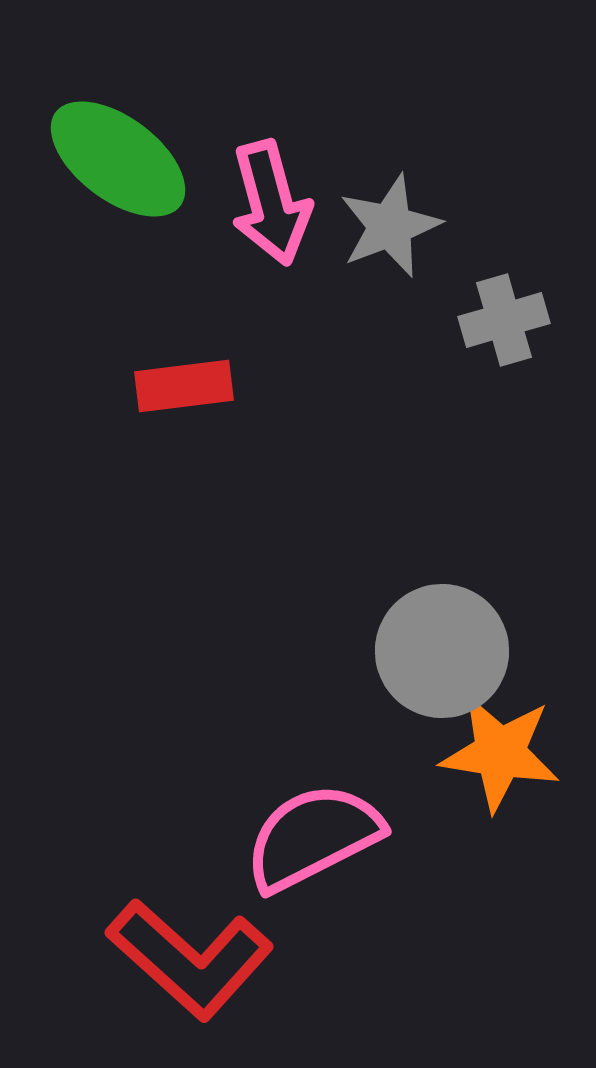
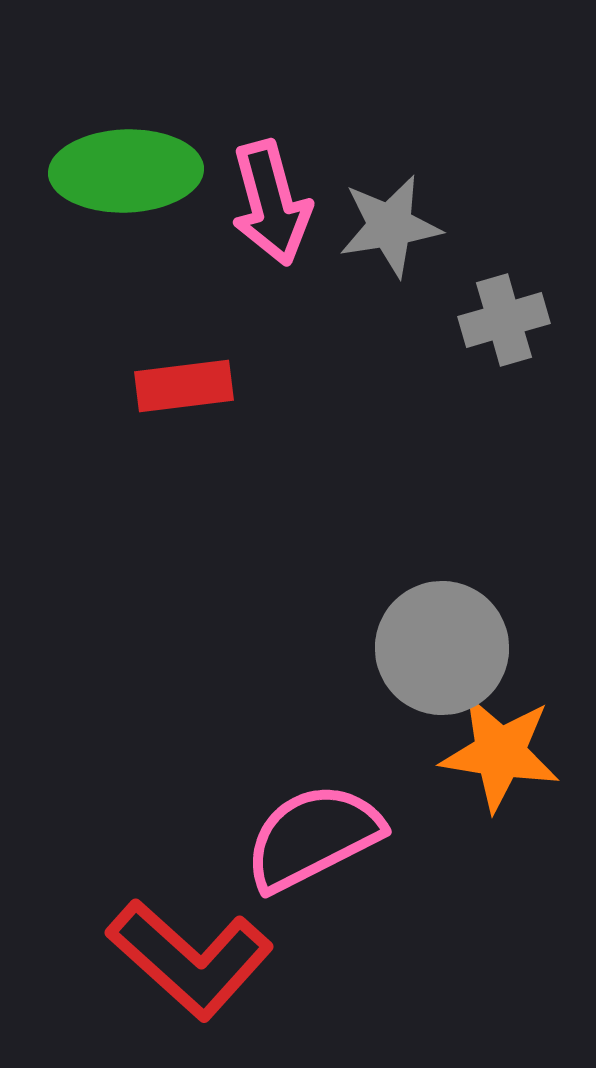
green ellipse: moved 8 px right, 12 px down; rotated 39 degrees counterclockwise
gray star: rotated 12 degrees clockwise
gray circle: moved 3 px up
